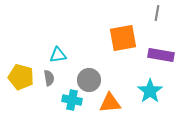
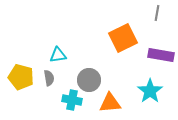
orange square: rotated 16 degrees counterclockwise
